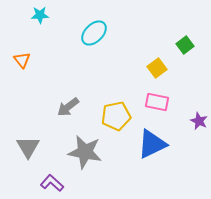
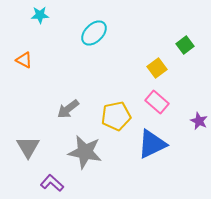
orange triangle: moved 2 px right; rotated 24 degrees counterclockwise
pink rectangle: rotated 30 degrees clockwise
gray arrow: moved 2 px down
